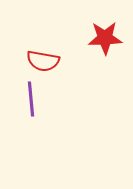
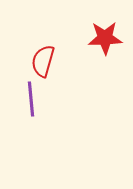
red semicircle: rotated 96 degrees clockwise
